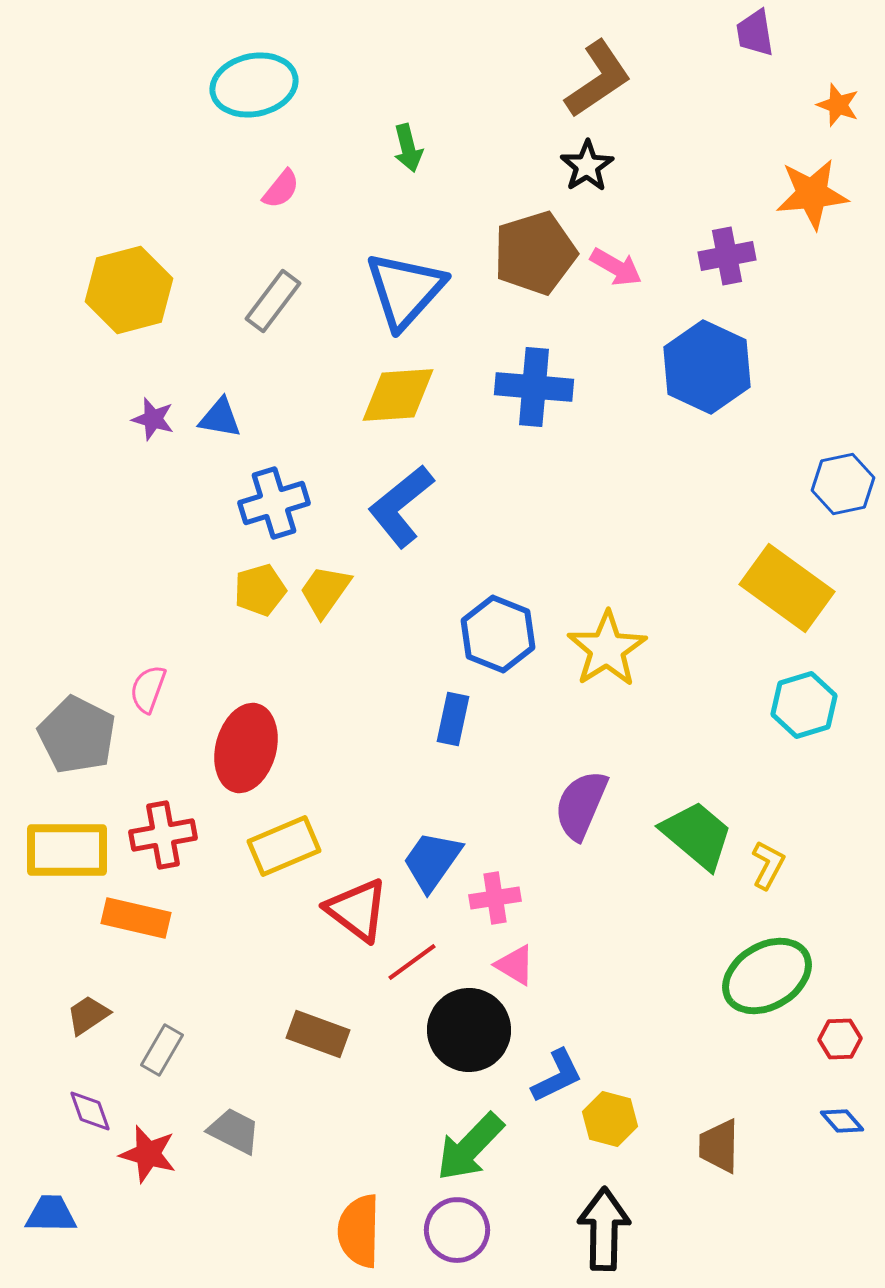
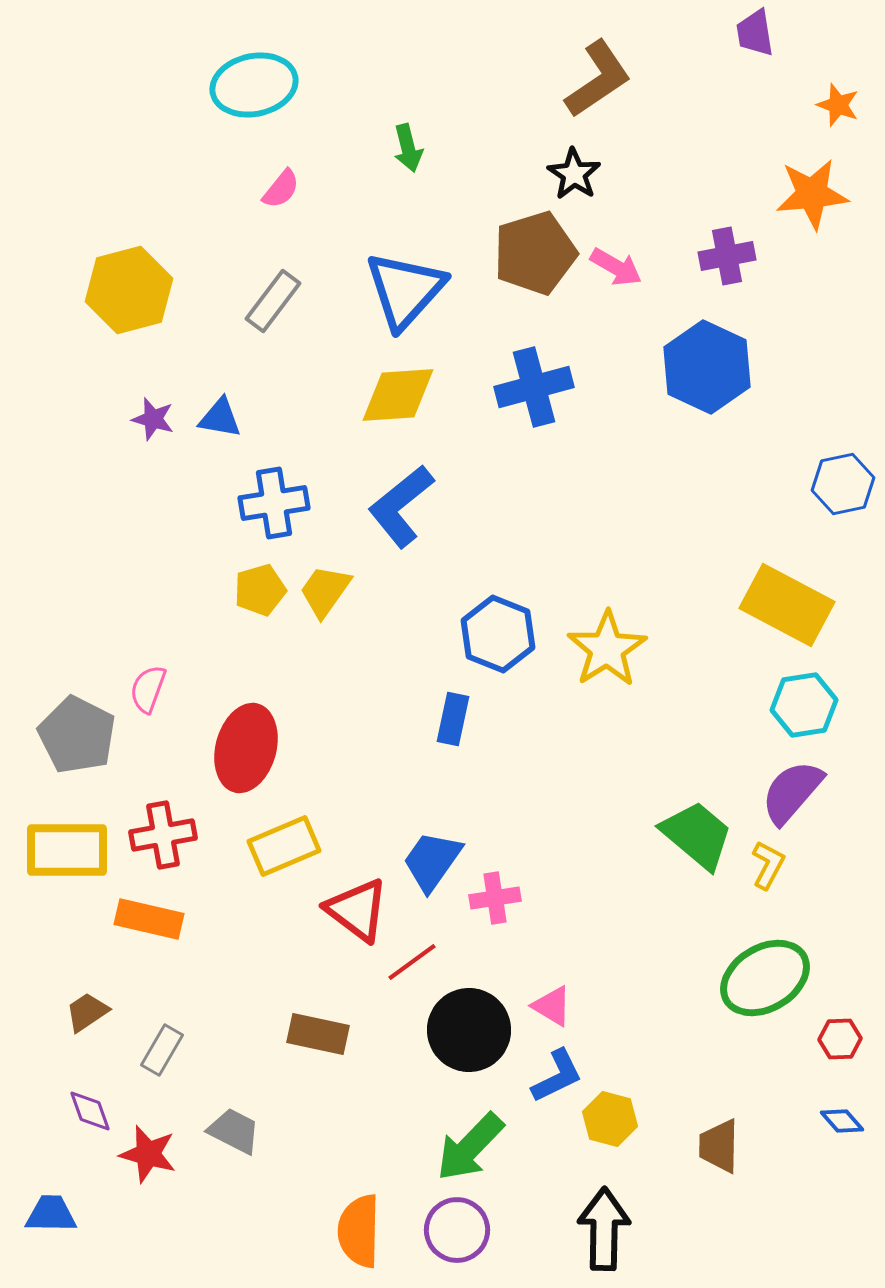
black star at (587, 166): moved 13 px left, 8 px down; rotated 6 degrees counterclockwise
blue cross at (534, 387): rotated 20 degrees counterclockwise
blue cross at (274, 503): rotated 8 degrees clockwise
yellow rectangle at (787, 588): moved 17 px down; rotated 8 degrees counterclockwise
cyan hexagon at (804, 705): rotated 8 degrees clockwise
purple semicircle at (581, 805): moved 211 px right, 13 px up; rotated 18 degrees clockwise
orange rectangle at (136, 918): moved 13 px right, 1 px down
pink triangle at (515, 965): moved 37 px right, 41 px down
green ellipse at (767, 976): moved 2 px left, 2 px down
brown trapezoid at (88, 1015): moved 1 px left, 3 px up
brown rectangle at (318, 1034): rotated 8 degrees counterclockwise
